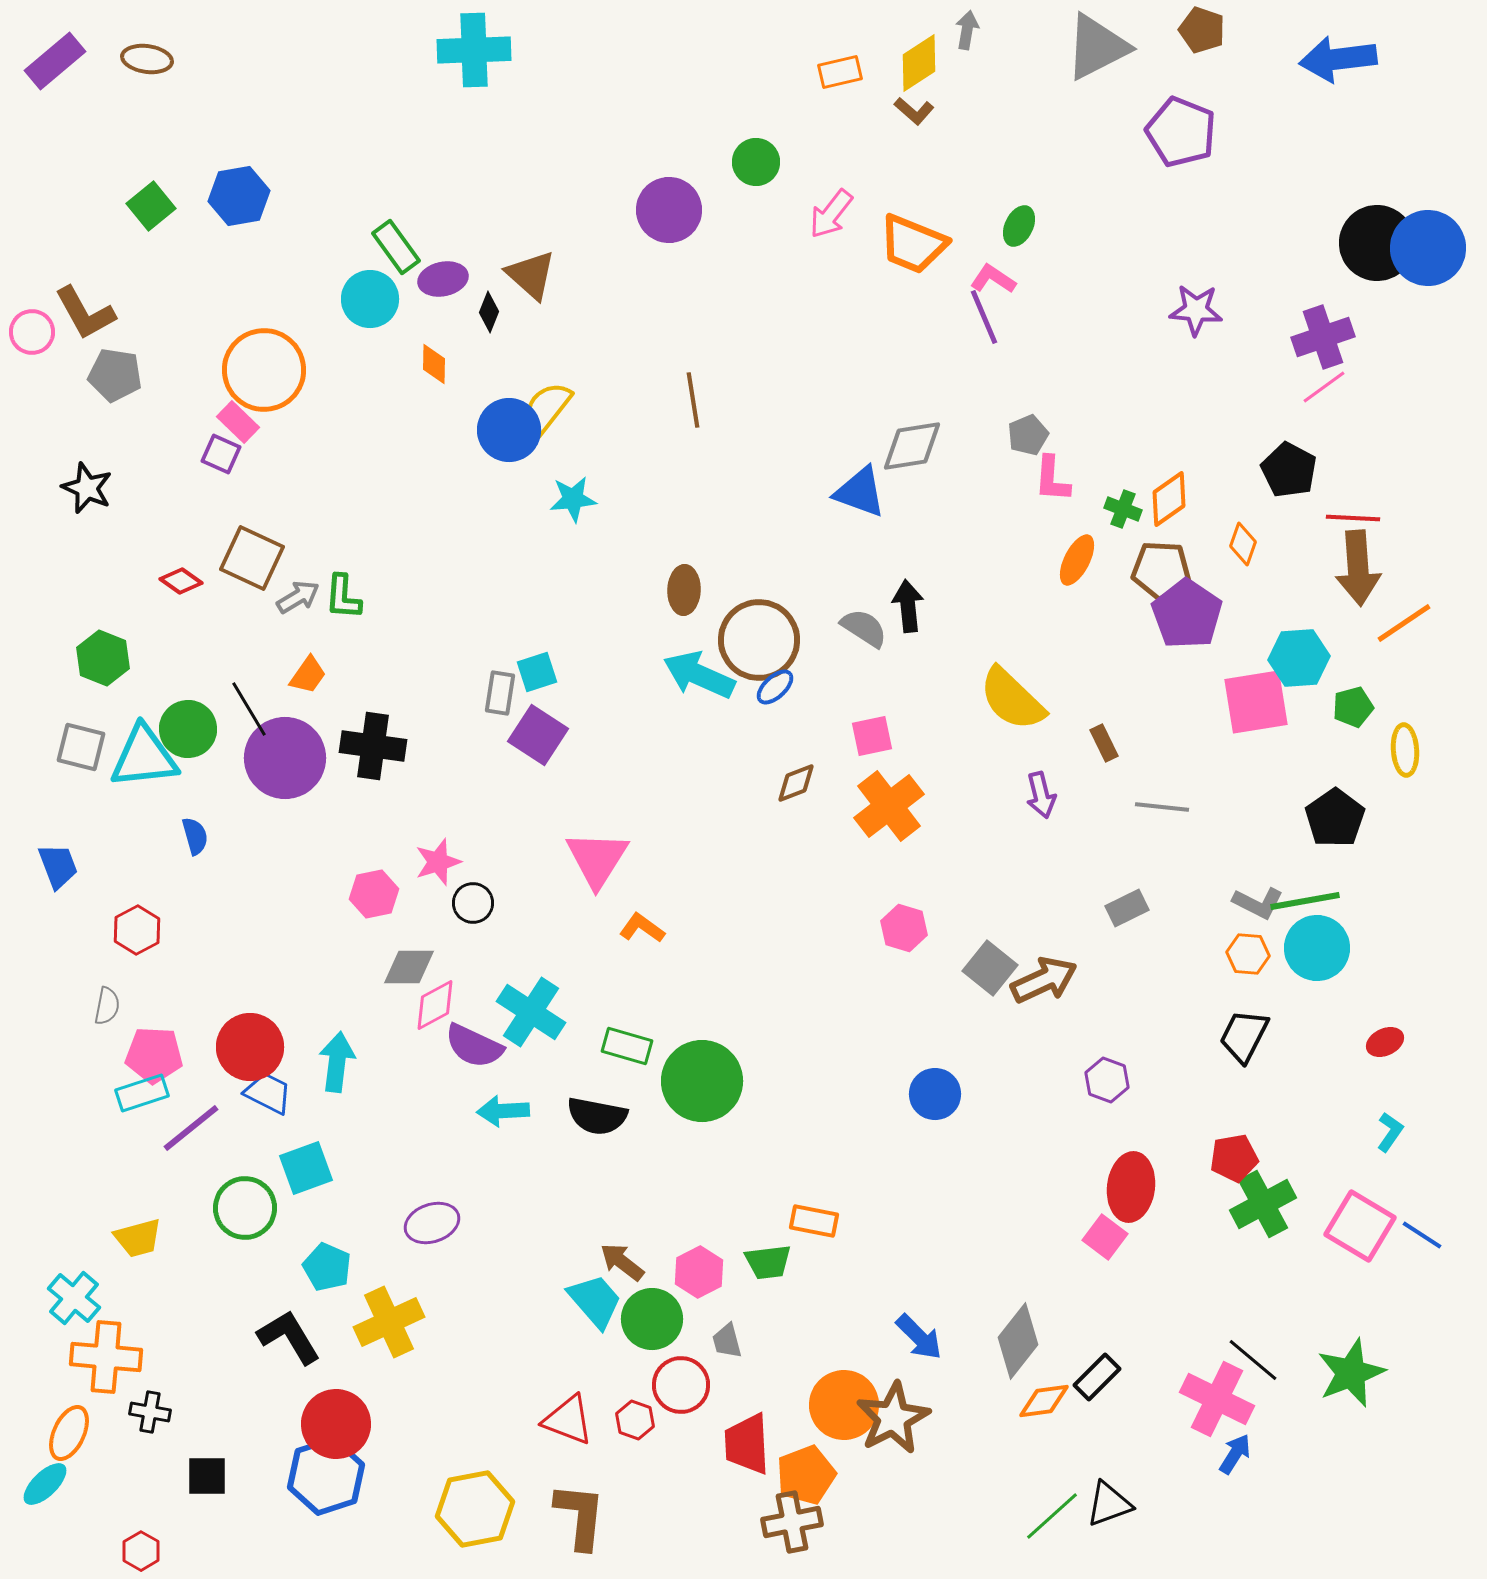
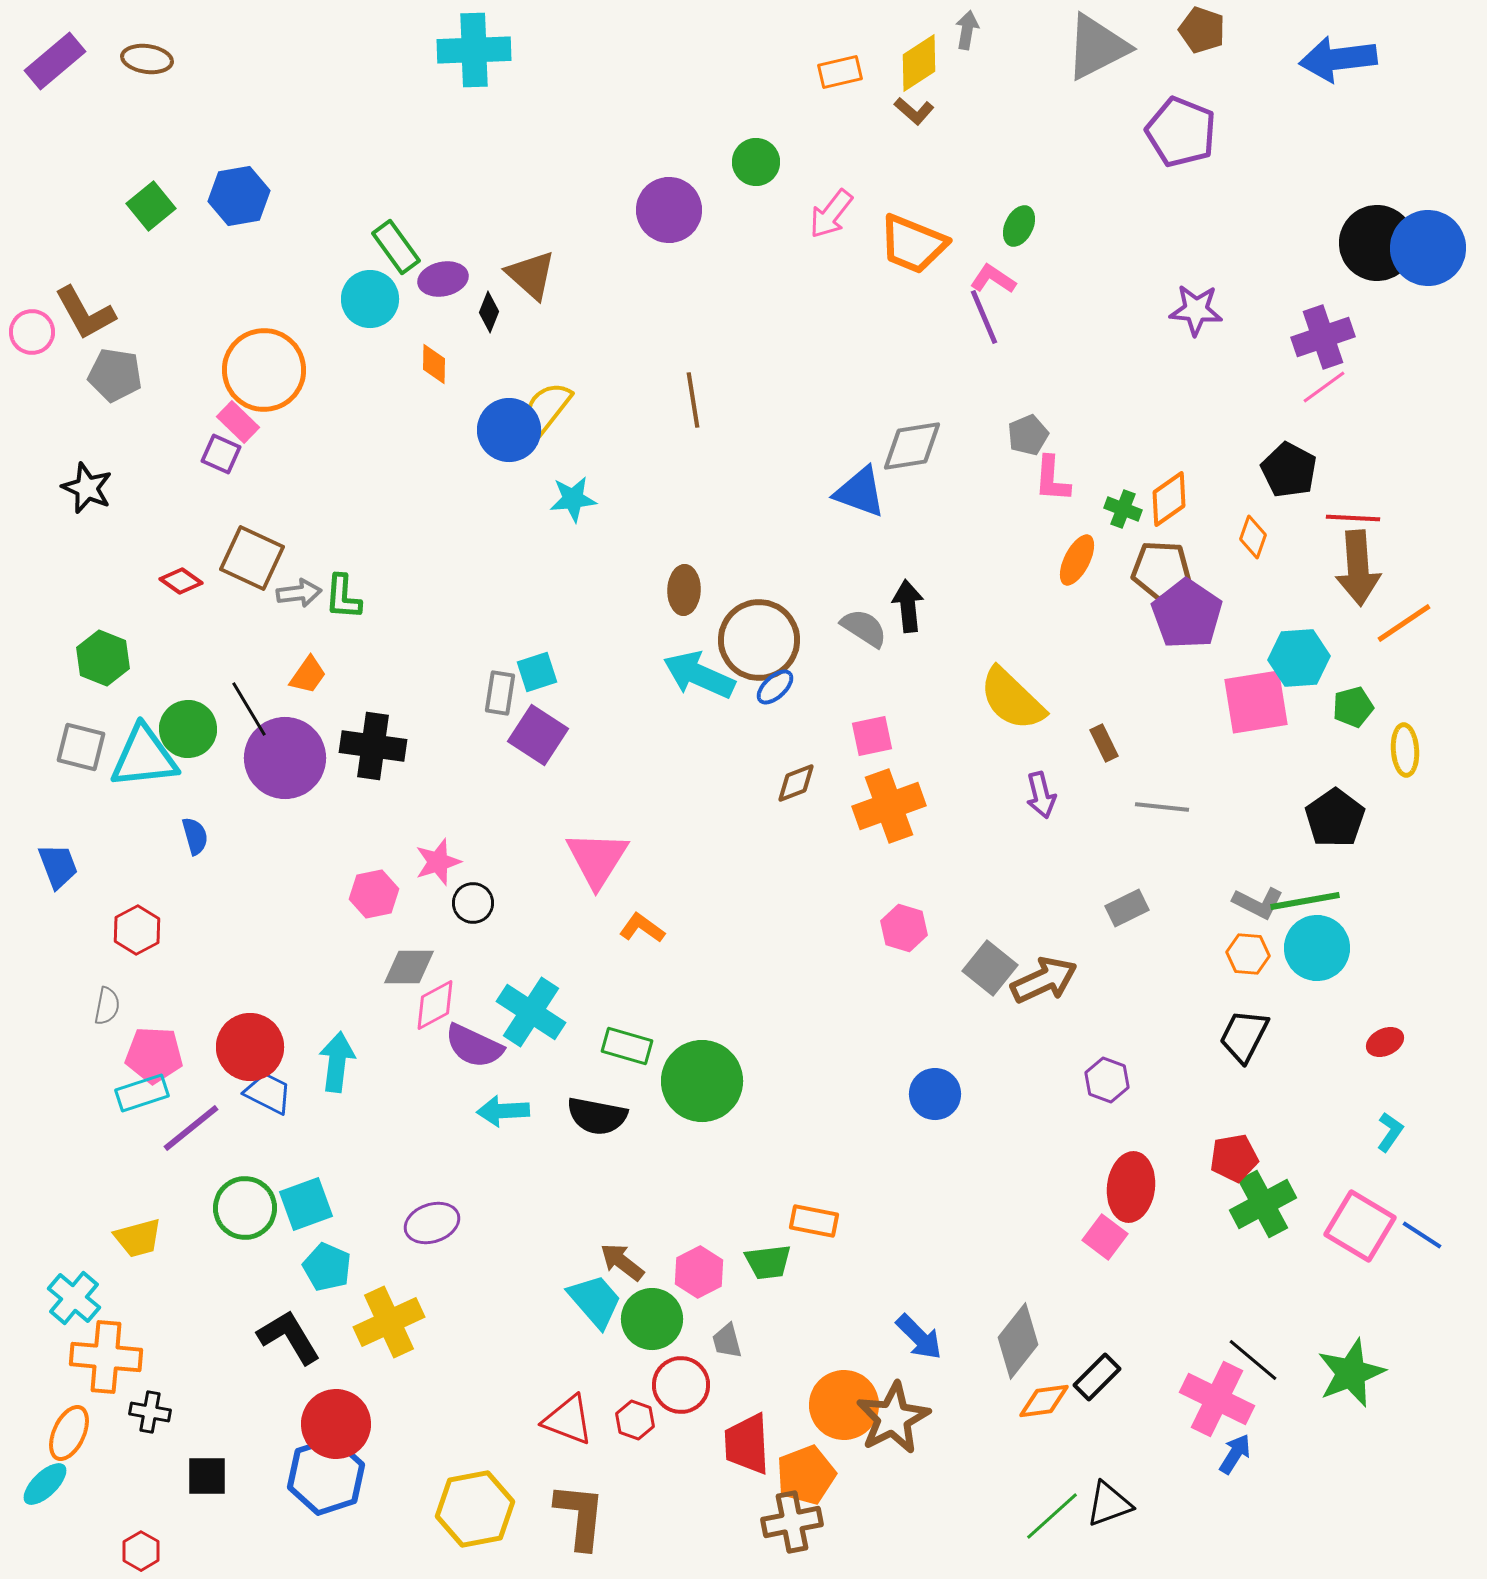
orange diamond at (1243, 544): moved 10 px right, 7 px up
gray arrow at (298, 597): moved 1 px right, 4 px up; rotated 24 degrees clockwise
orange cross at (889, 806): rotated 18 degrees clockwise
cyan square at (306, 1168): moved 36 px down
